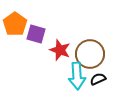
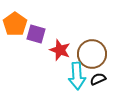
brown circle: moved 2 px right
